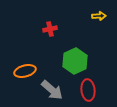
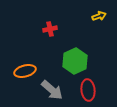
yellow arrow: rotated 16 degrees counterclockwise
